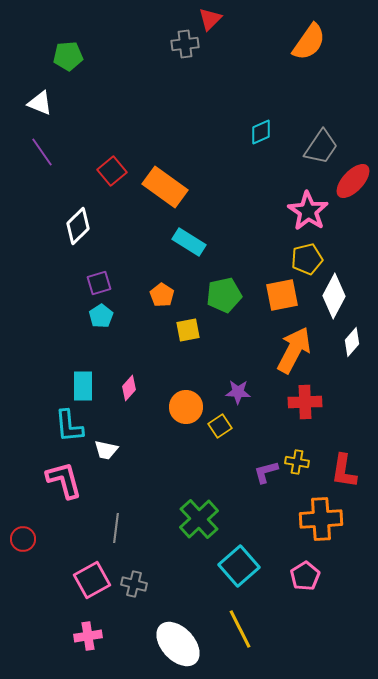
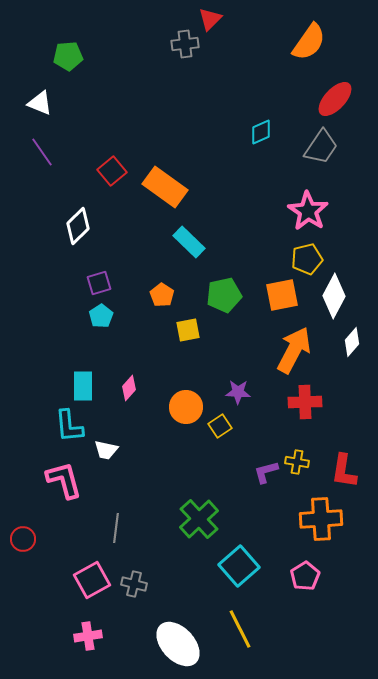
red ellipse at (353, 181): moved 18 px left, 82 px up
cyan rectangle at (189, 242): rotated 12 degrees clockwise
